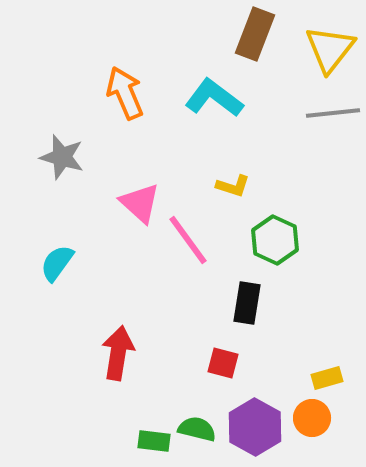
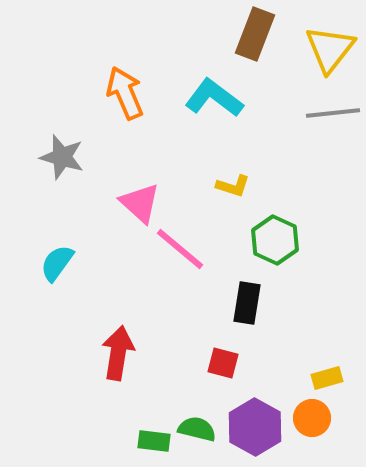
pink line: moved 8 px left, 9 px down; rotated 14 degrees counterclockwise
